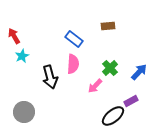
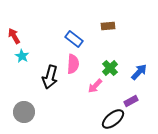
cyan star: rotated 16 degrees counterclockwise
black arrow: rotated 30 degrees clockwise
black ellipse: moved 3 px down
